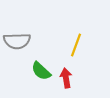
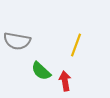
gray semicircle: rotated 12 degrees clockwise
red arrow: moved 1 px left, 3 px down
